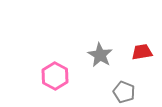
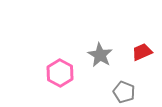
red trapezoid: rotated 15 degrees counterclockwise
pink hexagon: moved 5 px right, 3 px up
